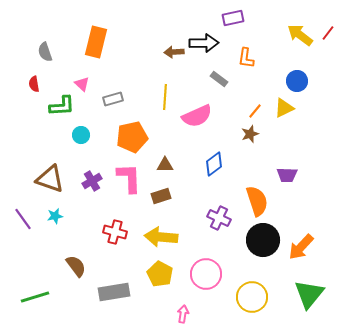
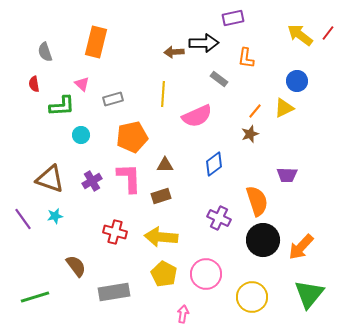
yellow line at (165, 97): moved 2 px left, 3 px up
yellow pentagon at (160, 274): moved 4 px right
